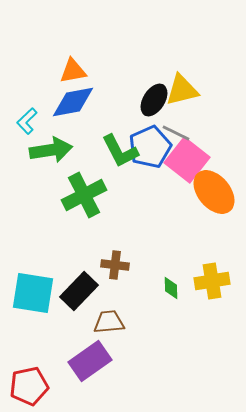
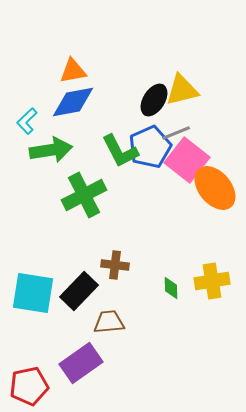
gray line: rotated 48 degrees counterclockwise
orange ellipse: moved 1 px right, 4 px up
purple rectangle: moved 9 px left, 2 px down
